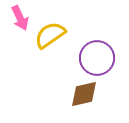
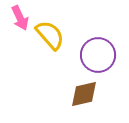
yellow semicircle: rotated 84 degrees clockwise
purple circle: moved 1 px right, 3 px up
